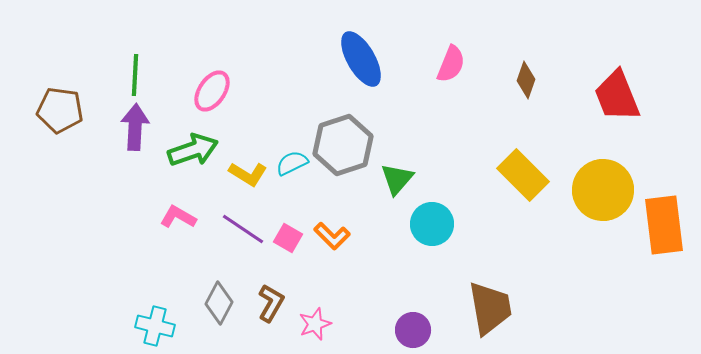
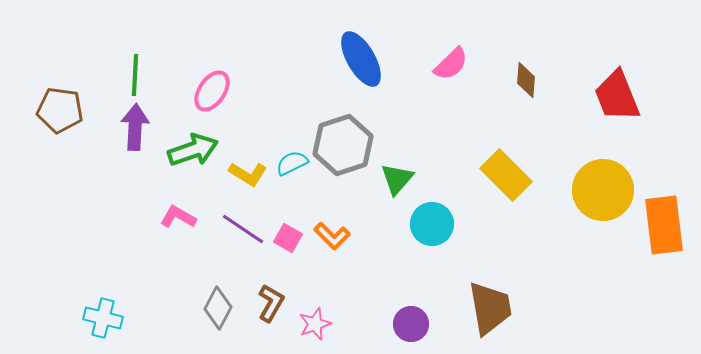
pink semicircle: rotated 24 degrees clockwise
brown diamond: rotated 15 degrees counterclockwise
yellow rectangle: moved 17 px left
gray diamond: moved 1 px left, 5 px down
cyan cross: moved 52 px left, 8 px up
purple circle: moved 2 px left, 6 px up
